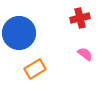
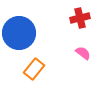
pink semicircle: moved 2 px left, 1 px up
orange rectangle: moved 1 px left; rotated 20 degrees counterclockwise
